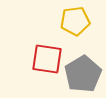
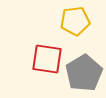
gray pentagon: moved 1 px right, 1 px up
